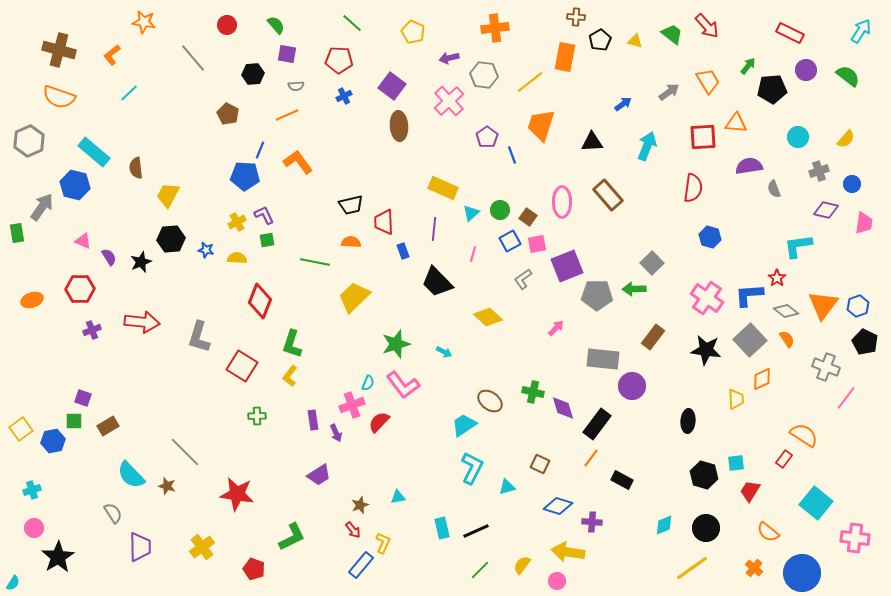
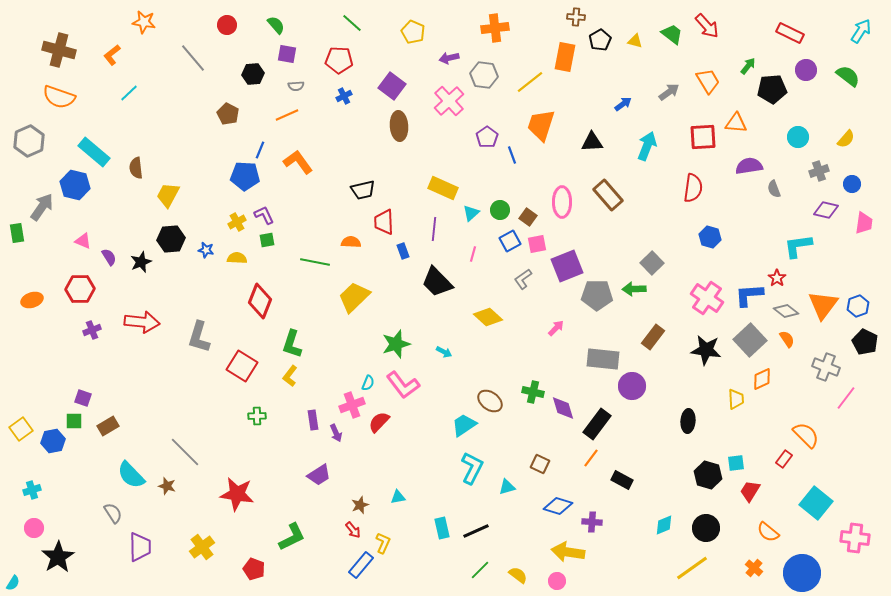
black trapezoid at (351, 205): moved 12 px right, 15 px up
orange semicircle at (804, 435): moved 2 px right; rotated 12 degrees clockwise
black hexagon at (704, 475): moved 4 px right
yellow semicircle at (522, 565): moved 4 px left, 10 px down; rotated 90 degrees clockwise
